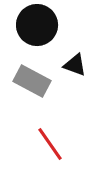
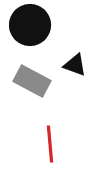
black circle: moved 7 px left
red line: rotated 30 degrees clockwise
